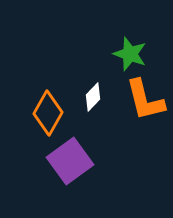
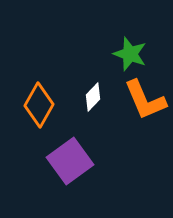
orange L-shape: rotated 9 degrees counterclockwise
orange diamond: moved 9 px left, 8 px up
